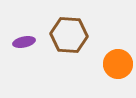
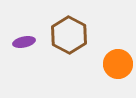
brown hexagon: rotated 24 degrees clockwise
